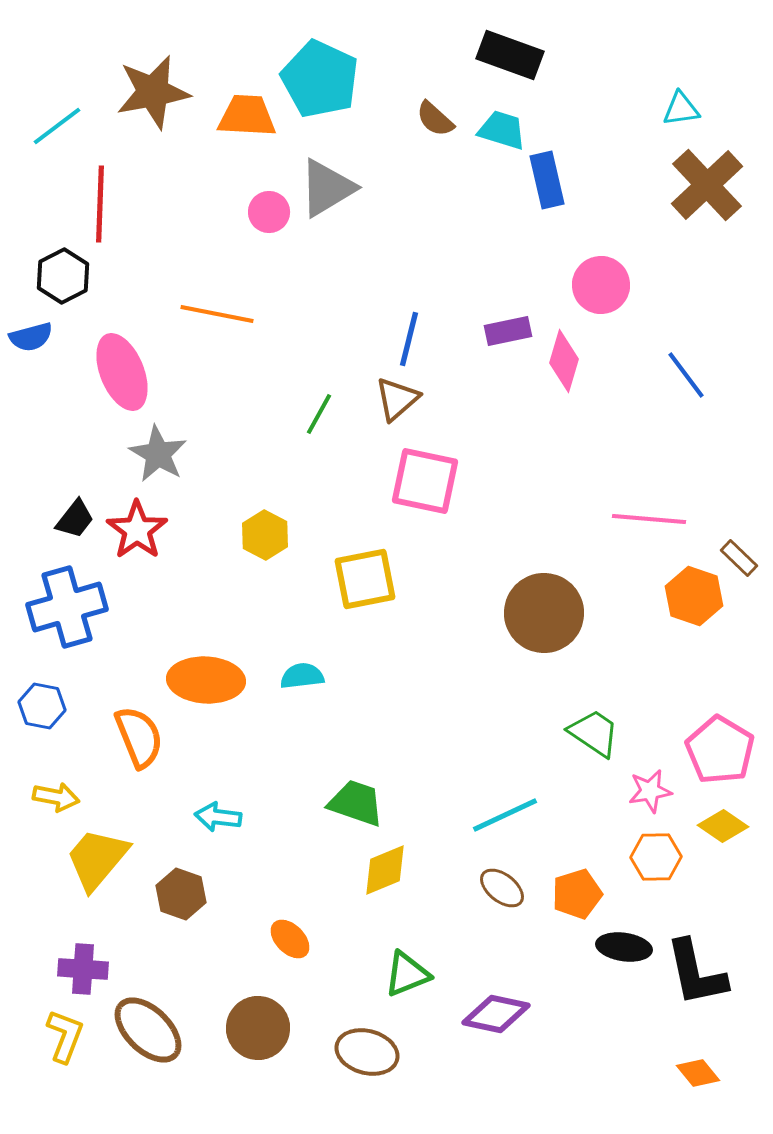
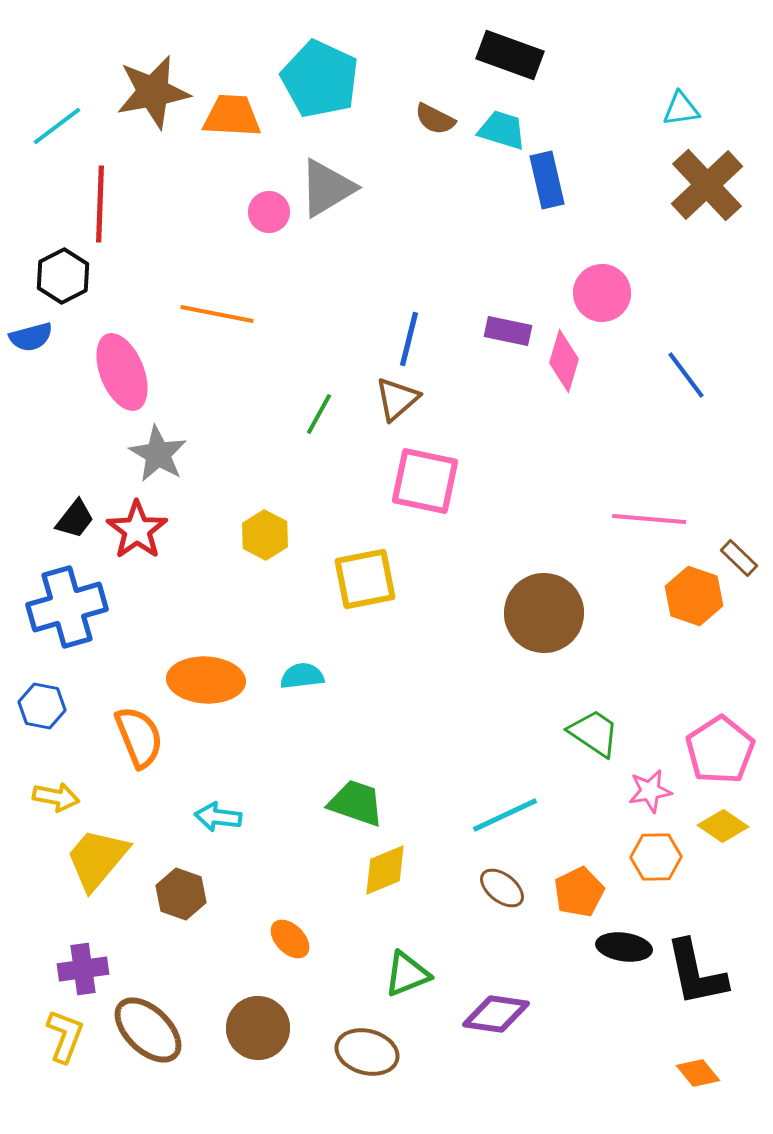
orange trapezoid at (247, 116): moved 15 px left
brown semicircle at (435, 119): rotated 15 degrees counterclockwise
pink circle at (601, 285): moved 1 px right, 8 px down
purple rectangle at (508, 331): rotated 24 degrees clockwise
pink pentagon at (720, 750): rotated 8 degrees clockwise
orange pentagon at (577, 894): moved 2 px right, 2 px up; rotated 9 degrees counterclockwise
purple cross at (83, 969): rotated 12 degrees counterclockwise
purple diamond at (496, 1014): rotated 4 degrees counterclockwise
